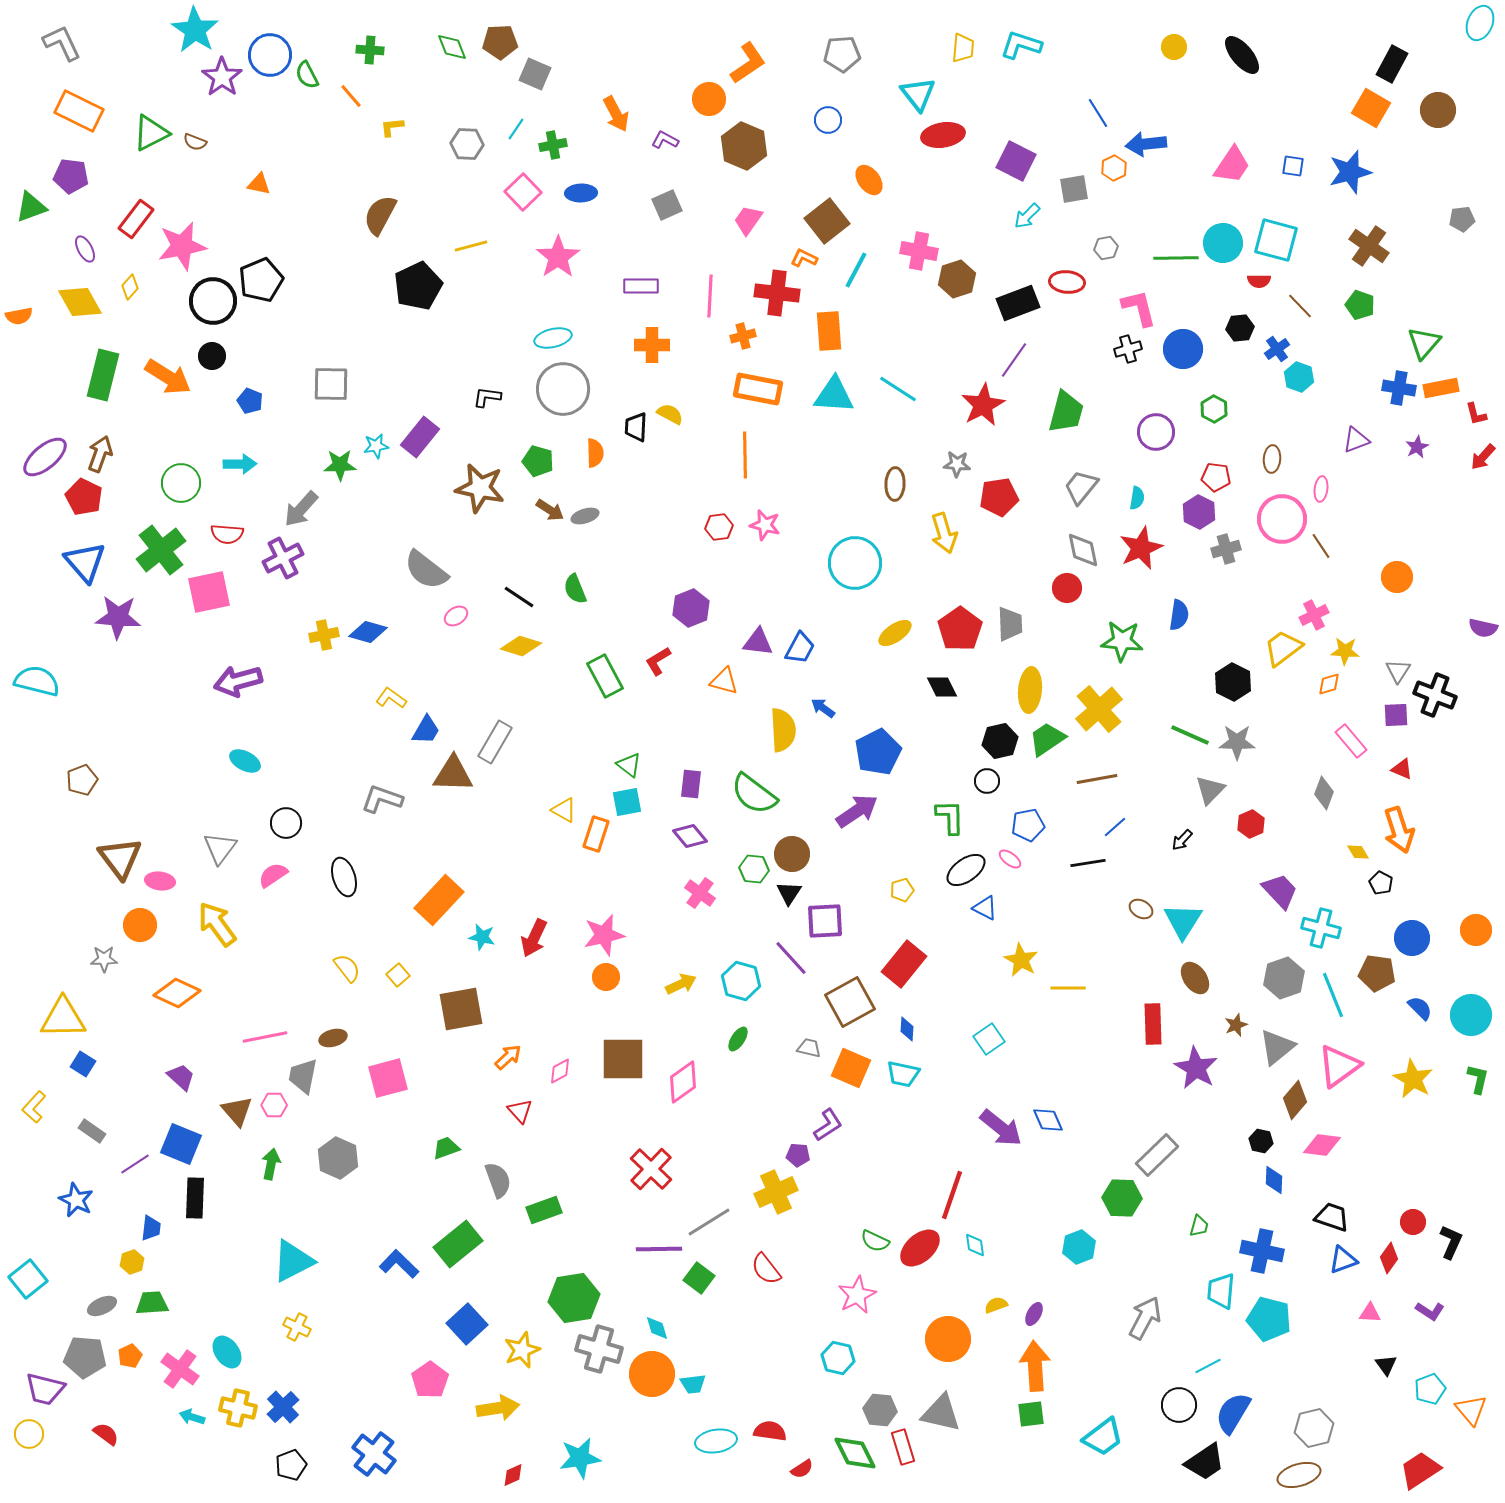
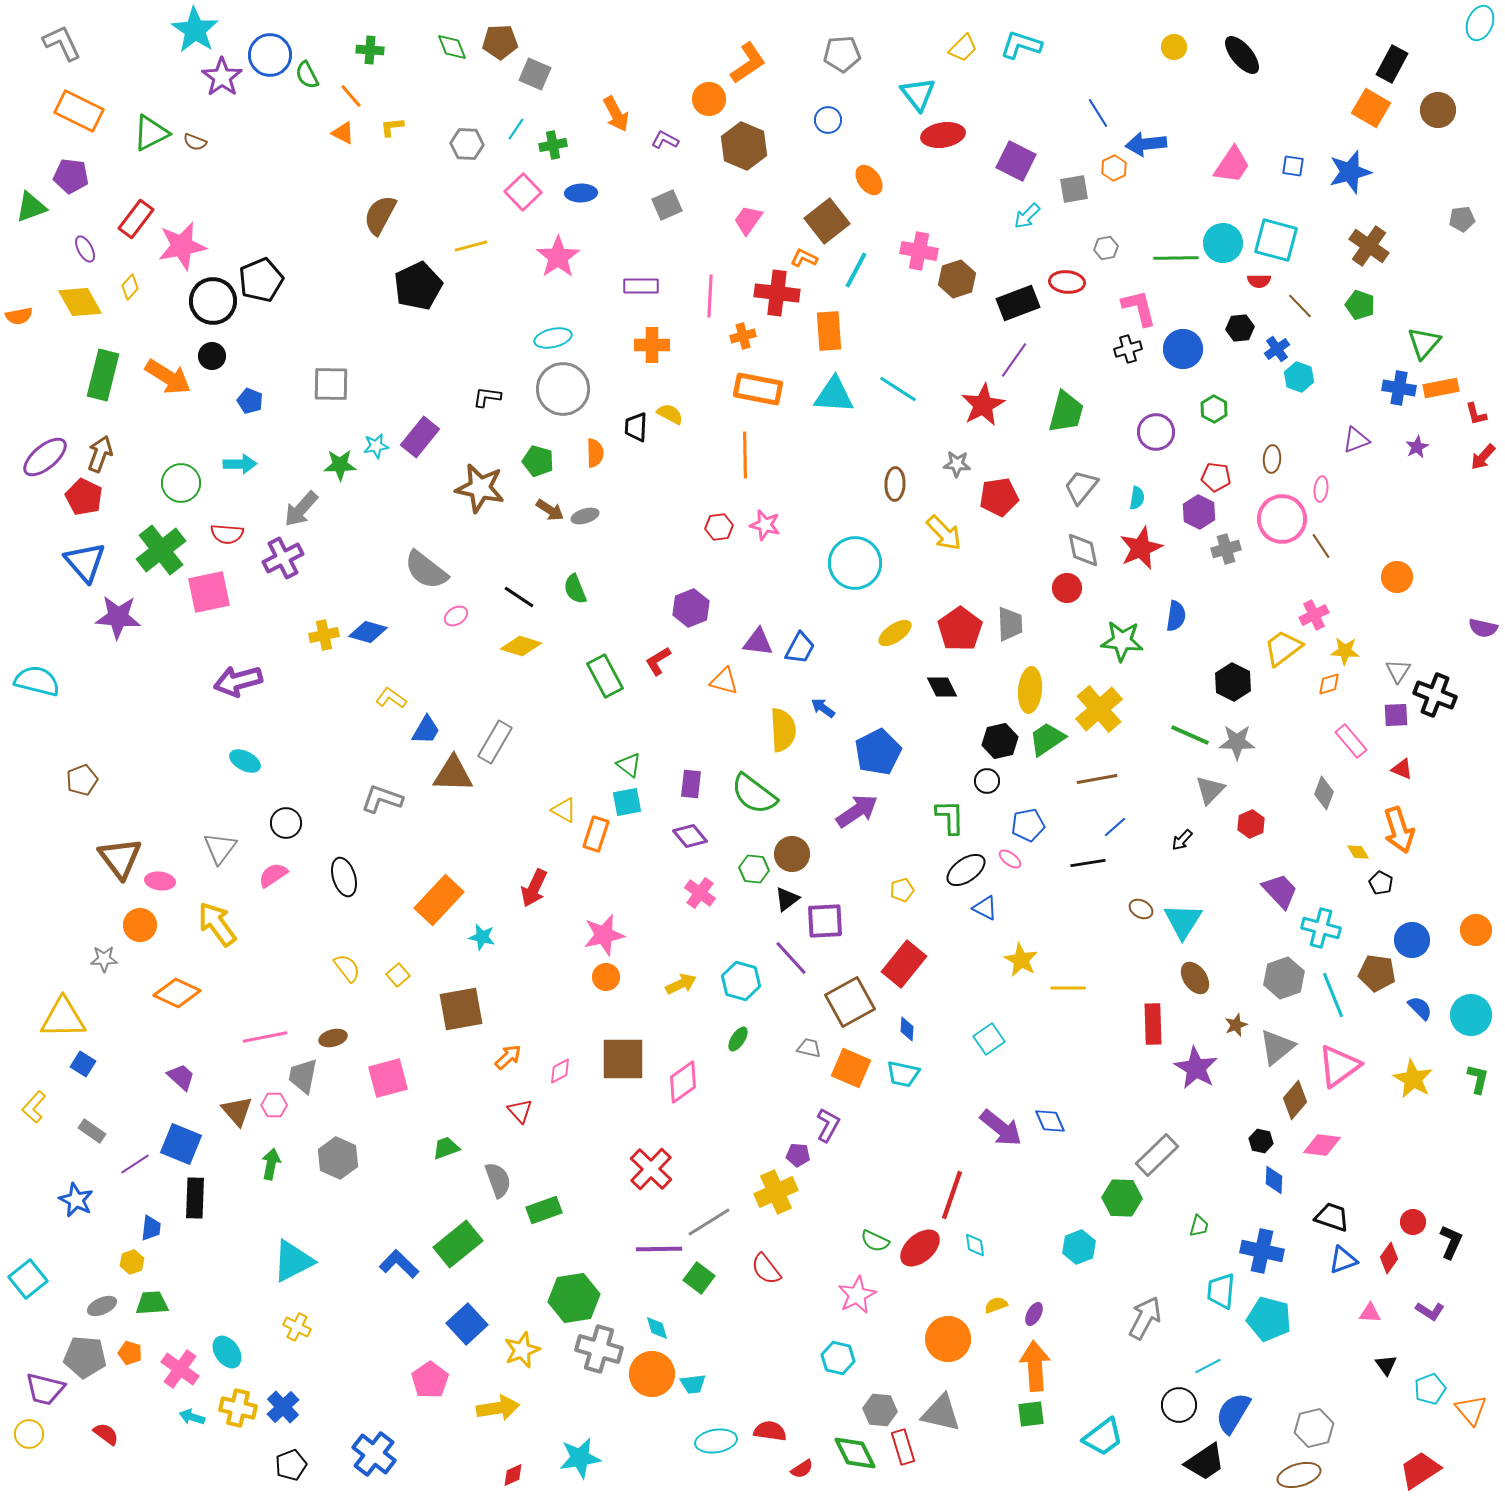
yellow trapezoid at (963, 48): rotated 40 degrees clockwise
orange triangle at (259, 184): moved 84 px right, 51 px up; rotated 15 degrees clockwise
yellow arrow at (944, 533): rotated 27 degrees counterclockwise
blue semicircle at (1179, 615): moved 3 px left, 1 px down
black triangle at (789, 893): moved 2 px left, 6 px down; rotated 20 degrees clockwise
red arrow at (534, 938): moved 50 px up
blue circle at (1412, 938): moved 2 px down
blue diamond at (1048, 1120): moved 2 px right, 1 px down
purple L-shape at (828, 1125): rotated 28 degrees counterclockwise
orange pentagon at (130, 1356): moved 3 px up; rotated 30 degrees counterclockwise
